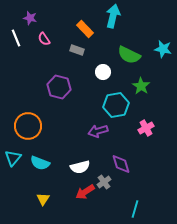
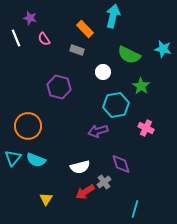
pink cross: rotated 35 degrees counterclockwise
cyan semicircle: moved 4 px left, 3 px up
yellow triangle: moved 3 px right
